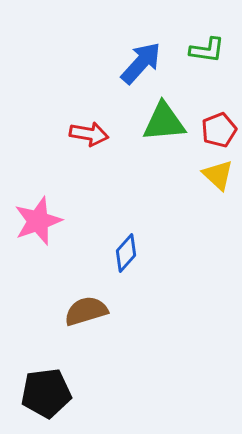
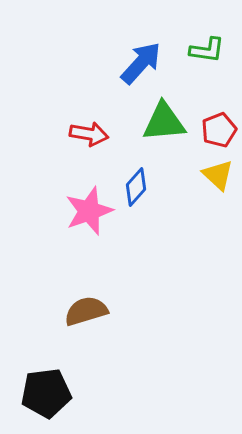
pink star: moved 51 px right, 10 px up
blue diamond: moved 10 px right, 66 px up
